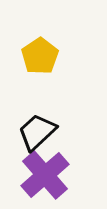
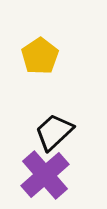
black trapezoid: moved 17 px right
